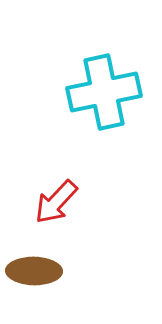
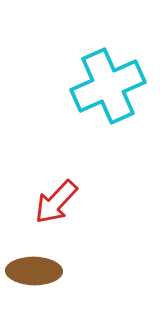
cyan cross: moved 4 px right, 6 px up; rotated 12 degrees counterclockwise
